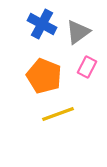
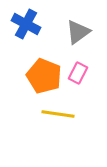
blue cross: moved 16 px left
pink rectangle: moved 9 px left, 6 px down
yellow line: rotated 28 degrees clockwise
